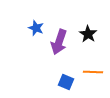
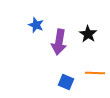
blue star: moved 3 px up
purple arrow: rotated 10 degrees counterclockwise
orange line: moved 2 px right, 1 px down
